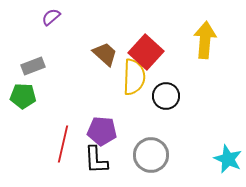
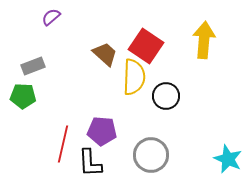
yellow arrow: moved 1 px left
red square: moved 6 px up; rotated 8 degrees counterclockwise
black L-shape: moved 6 px left, 3 px down
